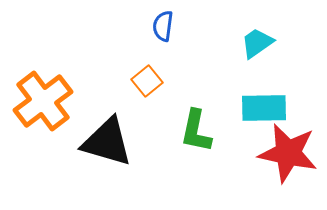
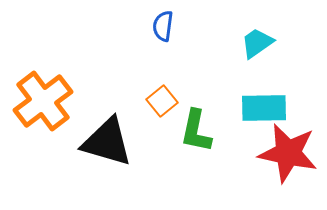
orange square: moved 15 px right, 20 px down
